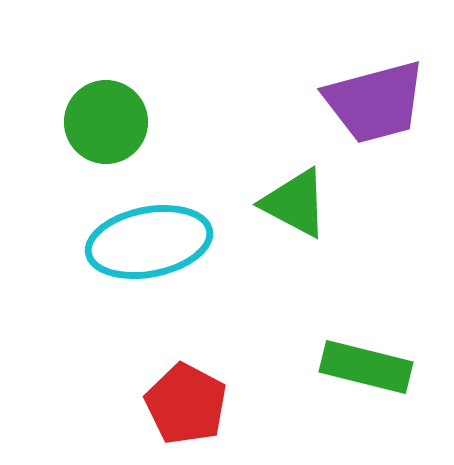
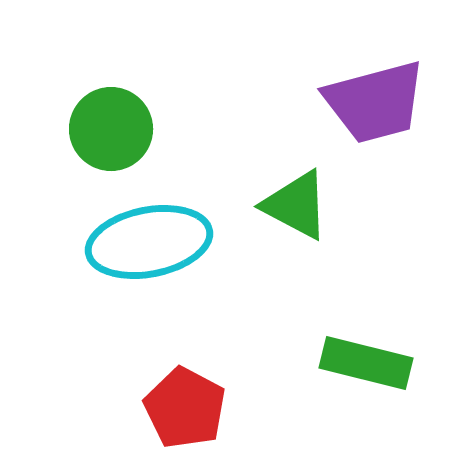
green circle: moved 5 px right, 7 px down
green triangle: moved 1 px right, 2 px down
green rectangle: moved 4 px up
red pentagon: moved 1 px left, 4 px down
